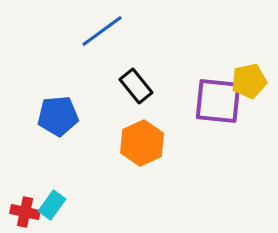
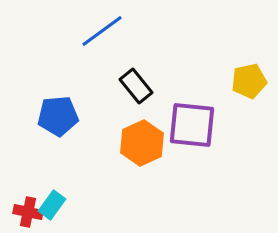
purple square: moved 26 px left, 24 px down
red cross: moved 3 px right
